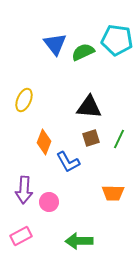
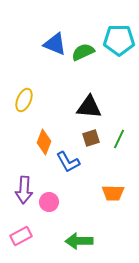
cyan pentagon: moved 2 px right; rotated 8 degrees counterclockwise
blue triangle: rotated 30 degrees counterclockwise
